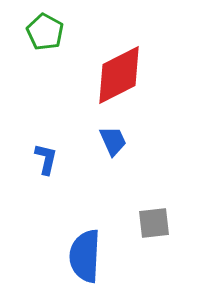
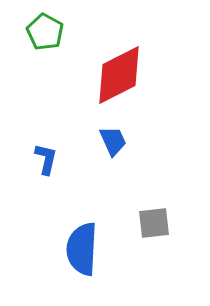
blue semicircle: moved 3 px left, 7 px up
